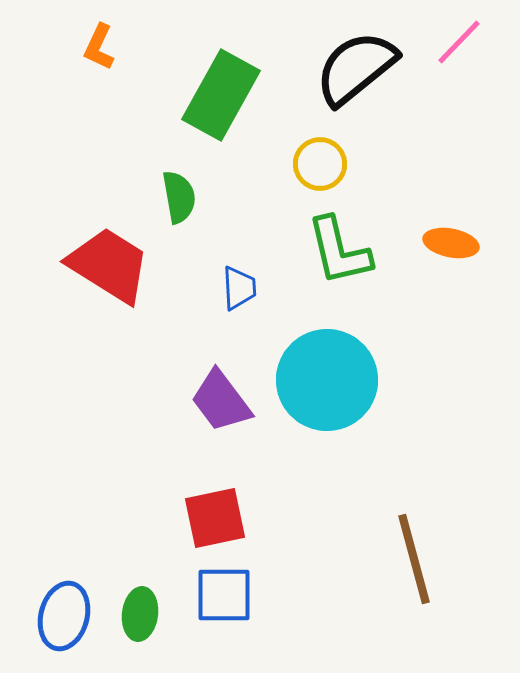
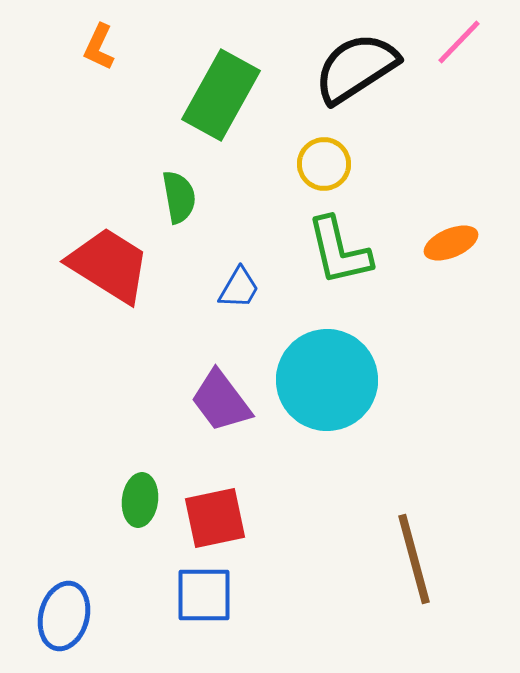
black semicircle: rotated 6 degrees clockwise
yellow circle: moved 4 px right
orange ellipse: rotated 34 degrees counterclockwise
blue trapezoid: rotated 33 degrees clockwise
blue square: moved 20 px left
green ellipse: moved 114 px up
